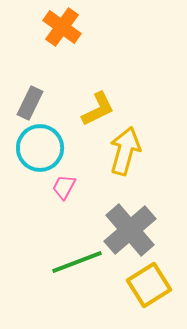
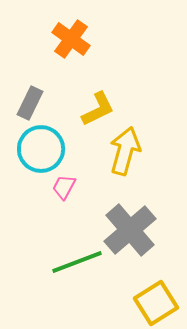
orange cross: moved 9 px right, 12 px down
cyan circle: moved 1 px right, 1 px down
yellow square: moved 7 px right, 18 px down
